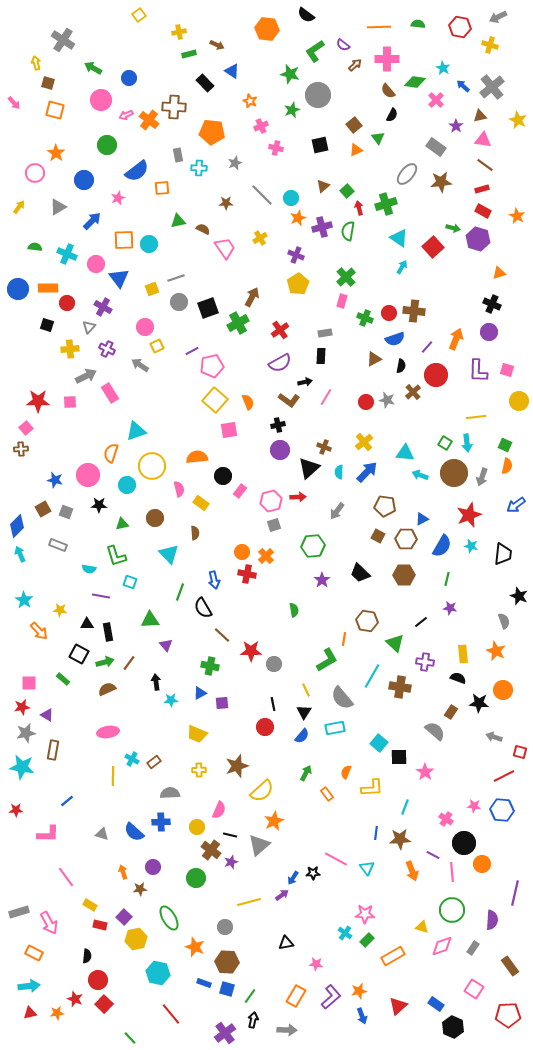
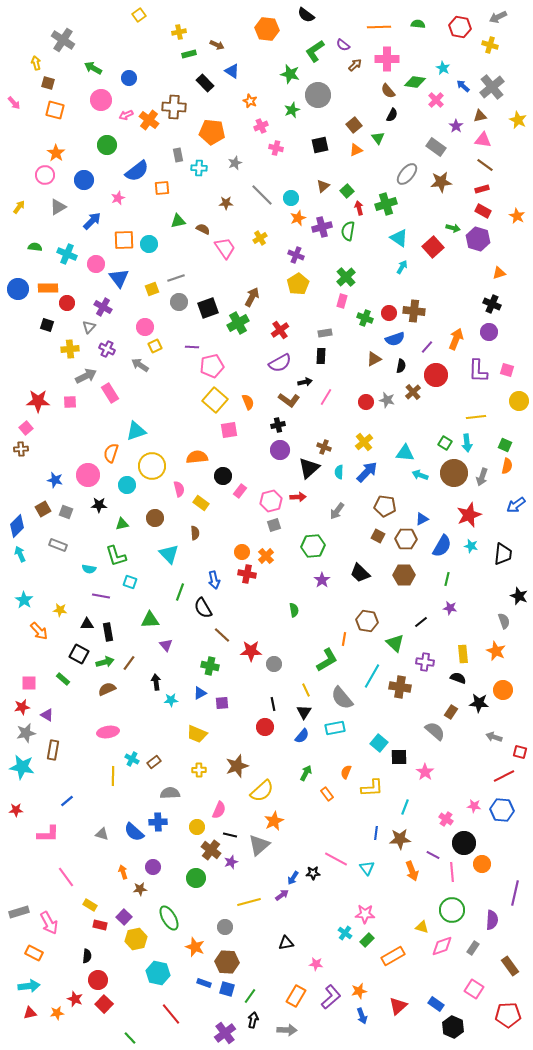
pink circle at (35, 173): moved 10 px right, 2 px down
yellow square at (157, 346): moved 2 px left
purple line at (192, 351): moved 4 px up; rotated 32 degrees clockwise
blue cross at (161, 822): moved 3 px left
